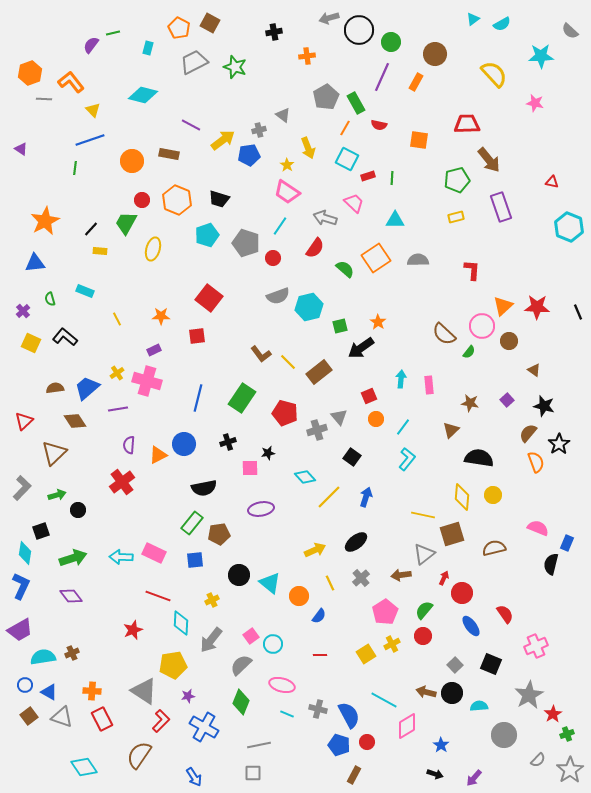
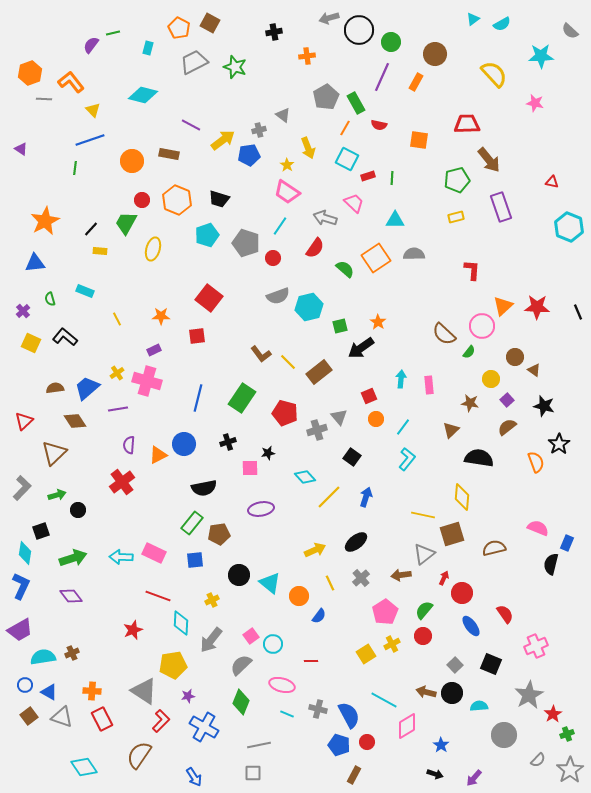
gray semicircle at (418, 260): moved 4 px left, 6 px up
brown circle at (509, 341): moved 6 px right, 16 px down
brown semicircle at (528, 433): moved 21 px left, 6 px up; rotated 12 degrees clockwise
yellow circle at (493, 495): moved 2 px left, 116 px up
red line at (320, 655): moved 9 px left, 6 px down
